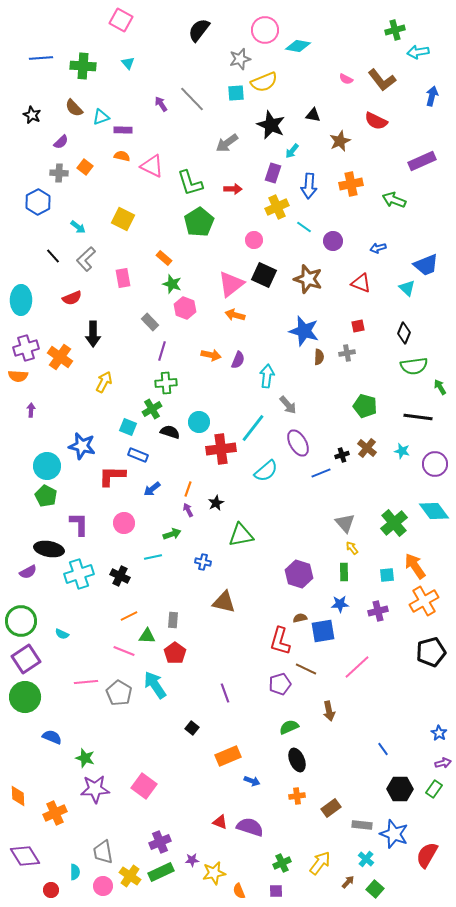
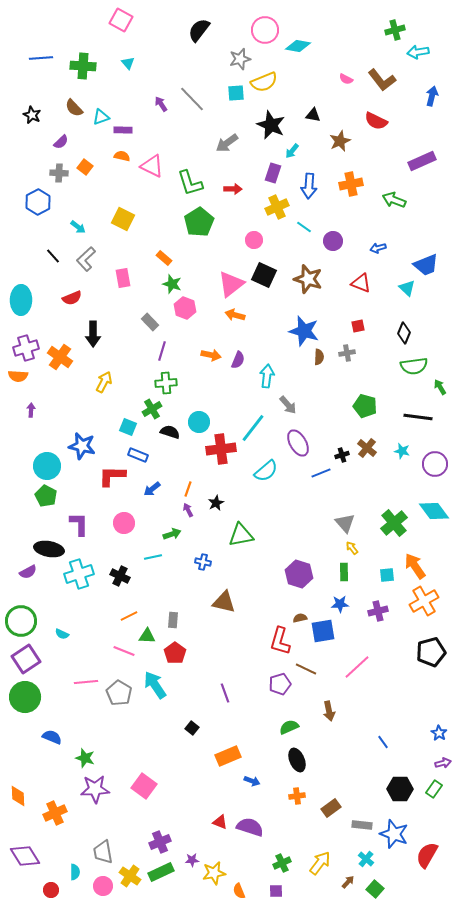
blue line at (383, 749): moved 7 px up
